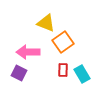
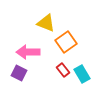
orange square: moved 3 px right
red rectangle: rotated 40 degrees counterclockwise
